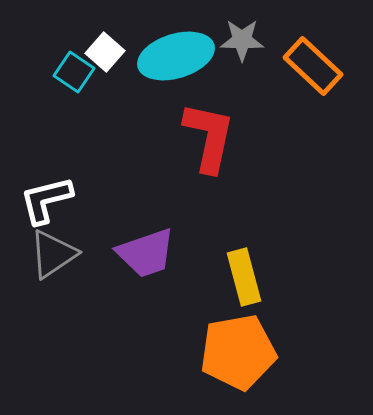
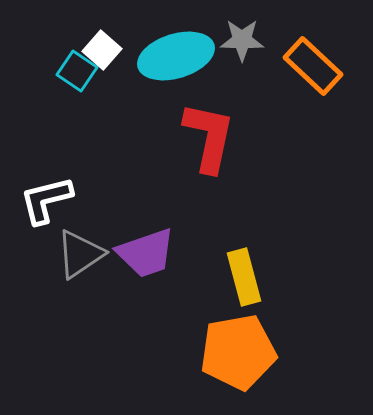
white square: moved 3 px left, 2 px up
cyan square: moved 3 px right, 1 px up
gray triangle: moved 27 px right
